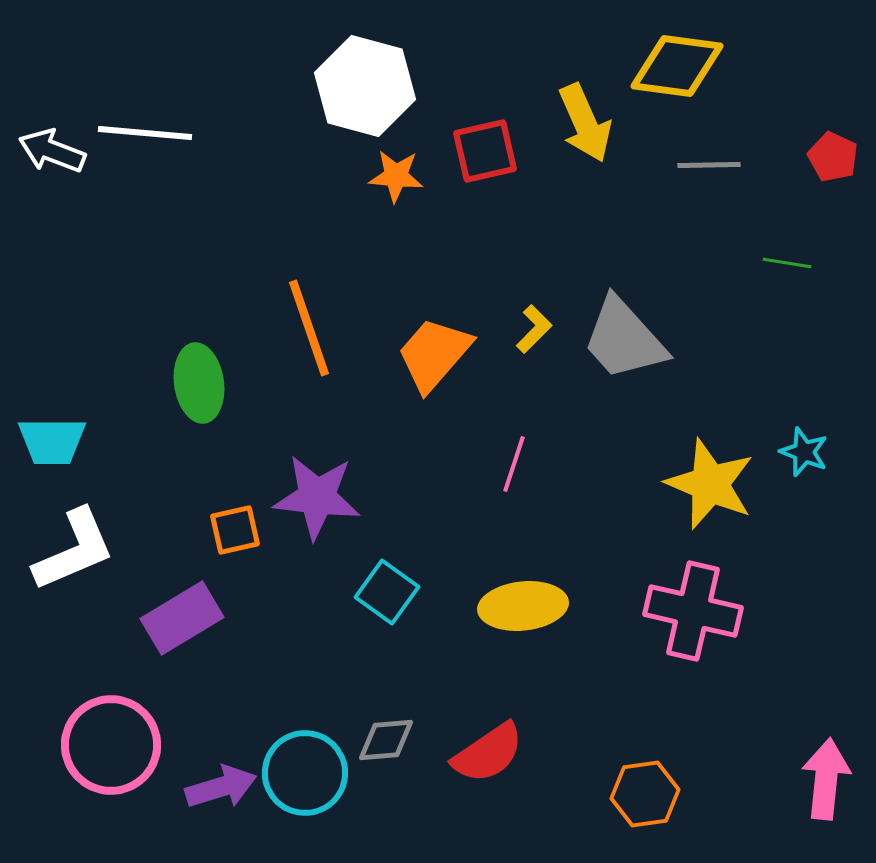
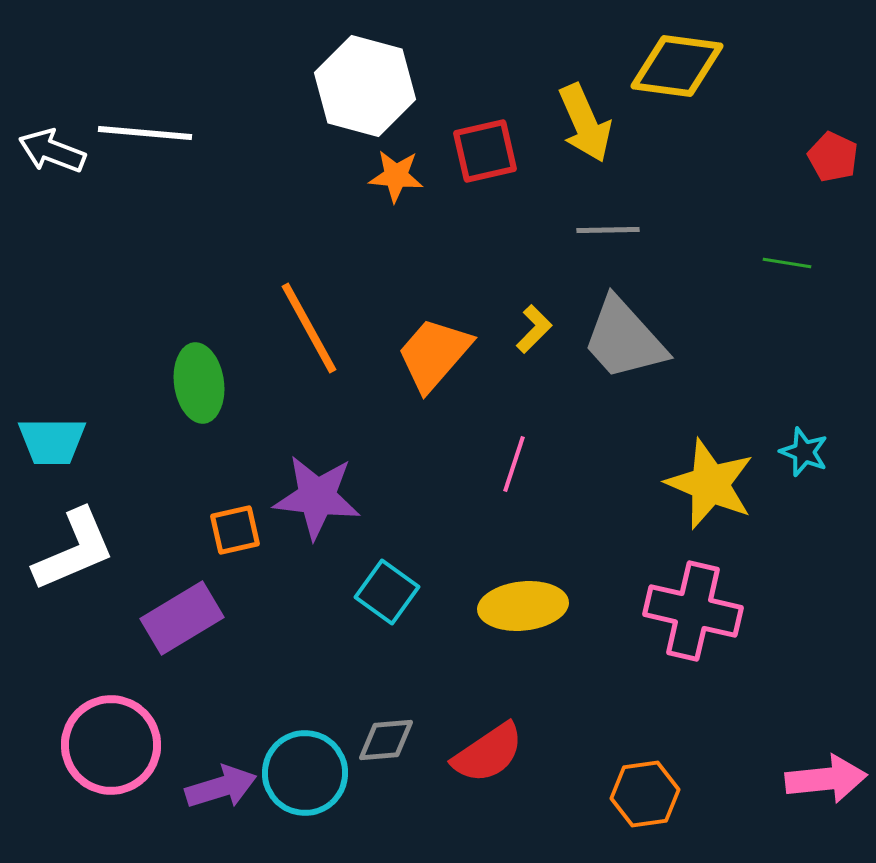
gray line: moved 101 px left, 65 px down
orange line: rotated 10 degrees counterclockwise
pink arrow: rotated 78 degrees clockwise
